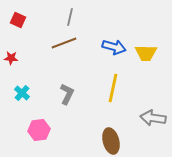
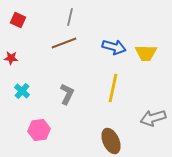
cyan cross: moved 2 px up
gray arrow: rotated 25 degrees counterclockwise
brown ellipse: rotated 10 degrees counterclockwise
